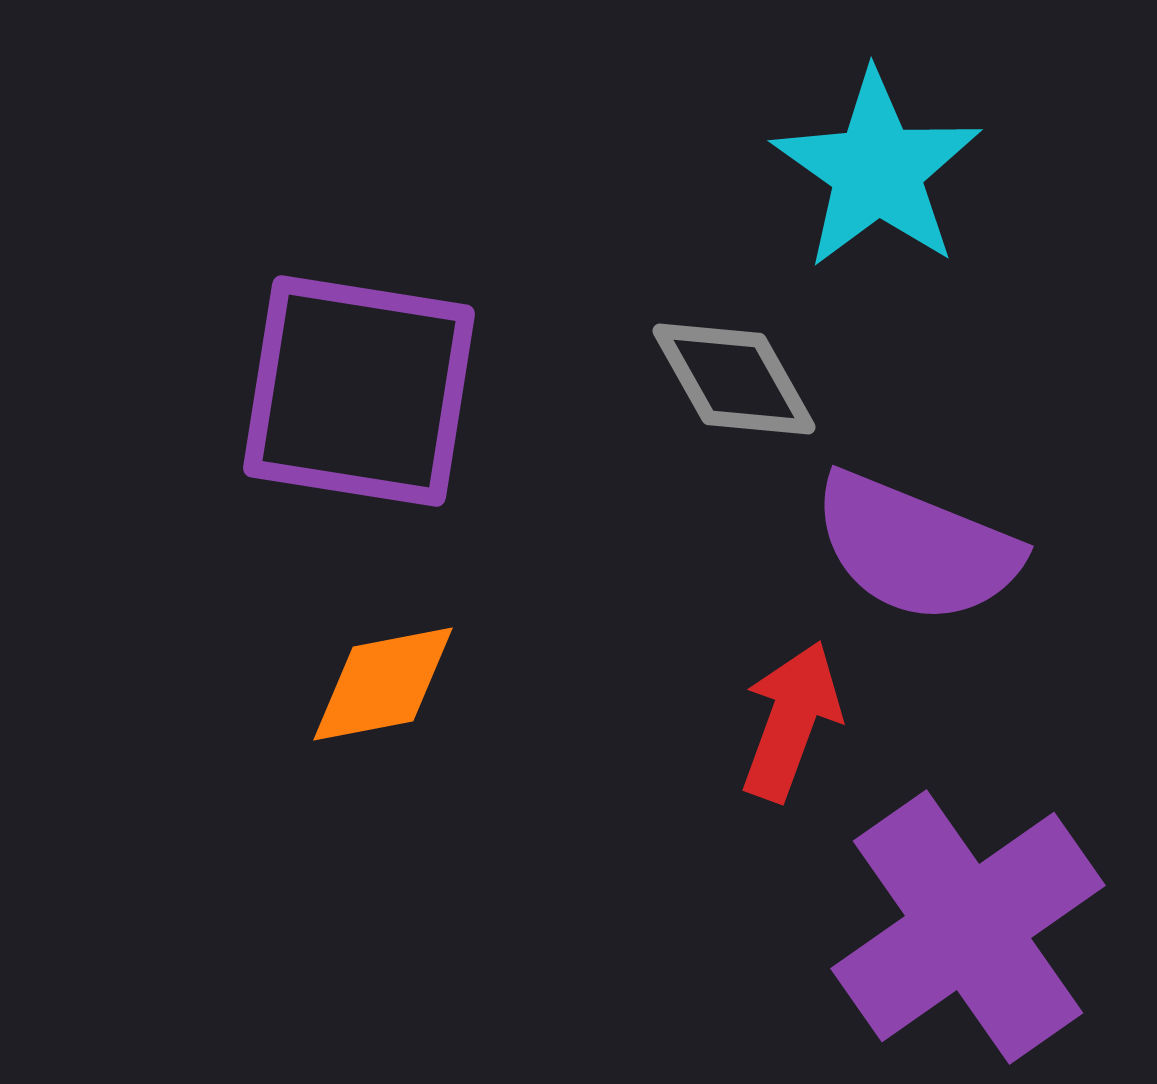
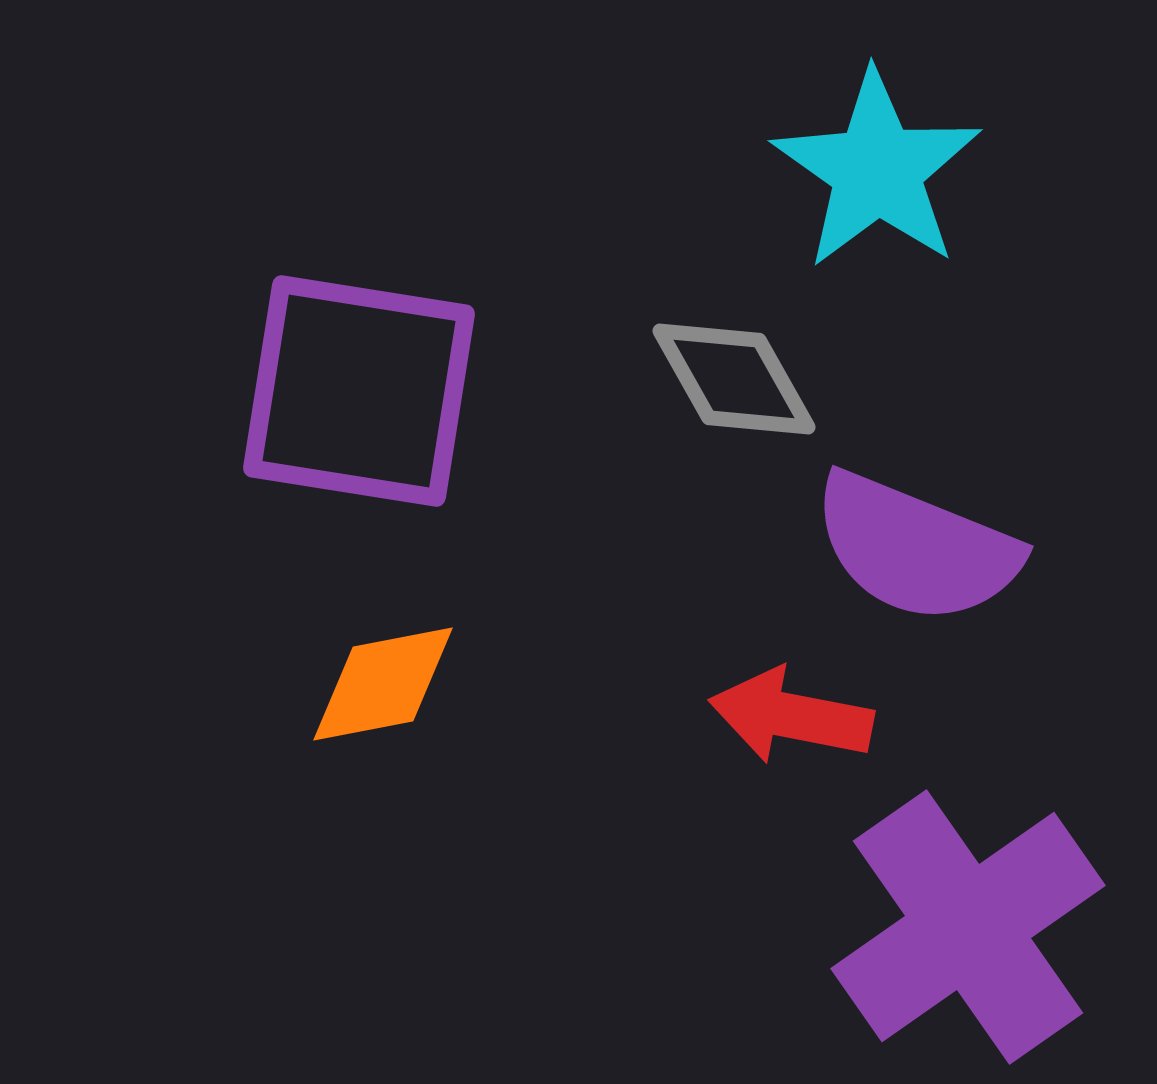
red arrow: moved 5 px up; rotated 99 degrees counterclockwise
